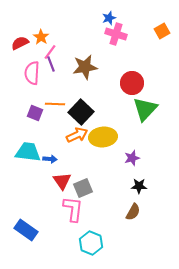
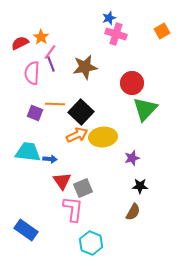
black star: moved 1 px right
